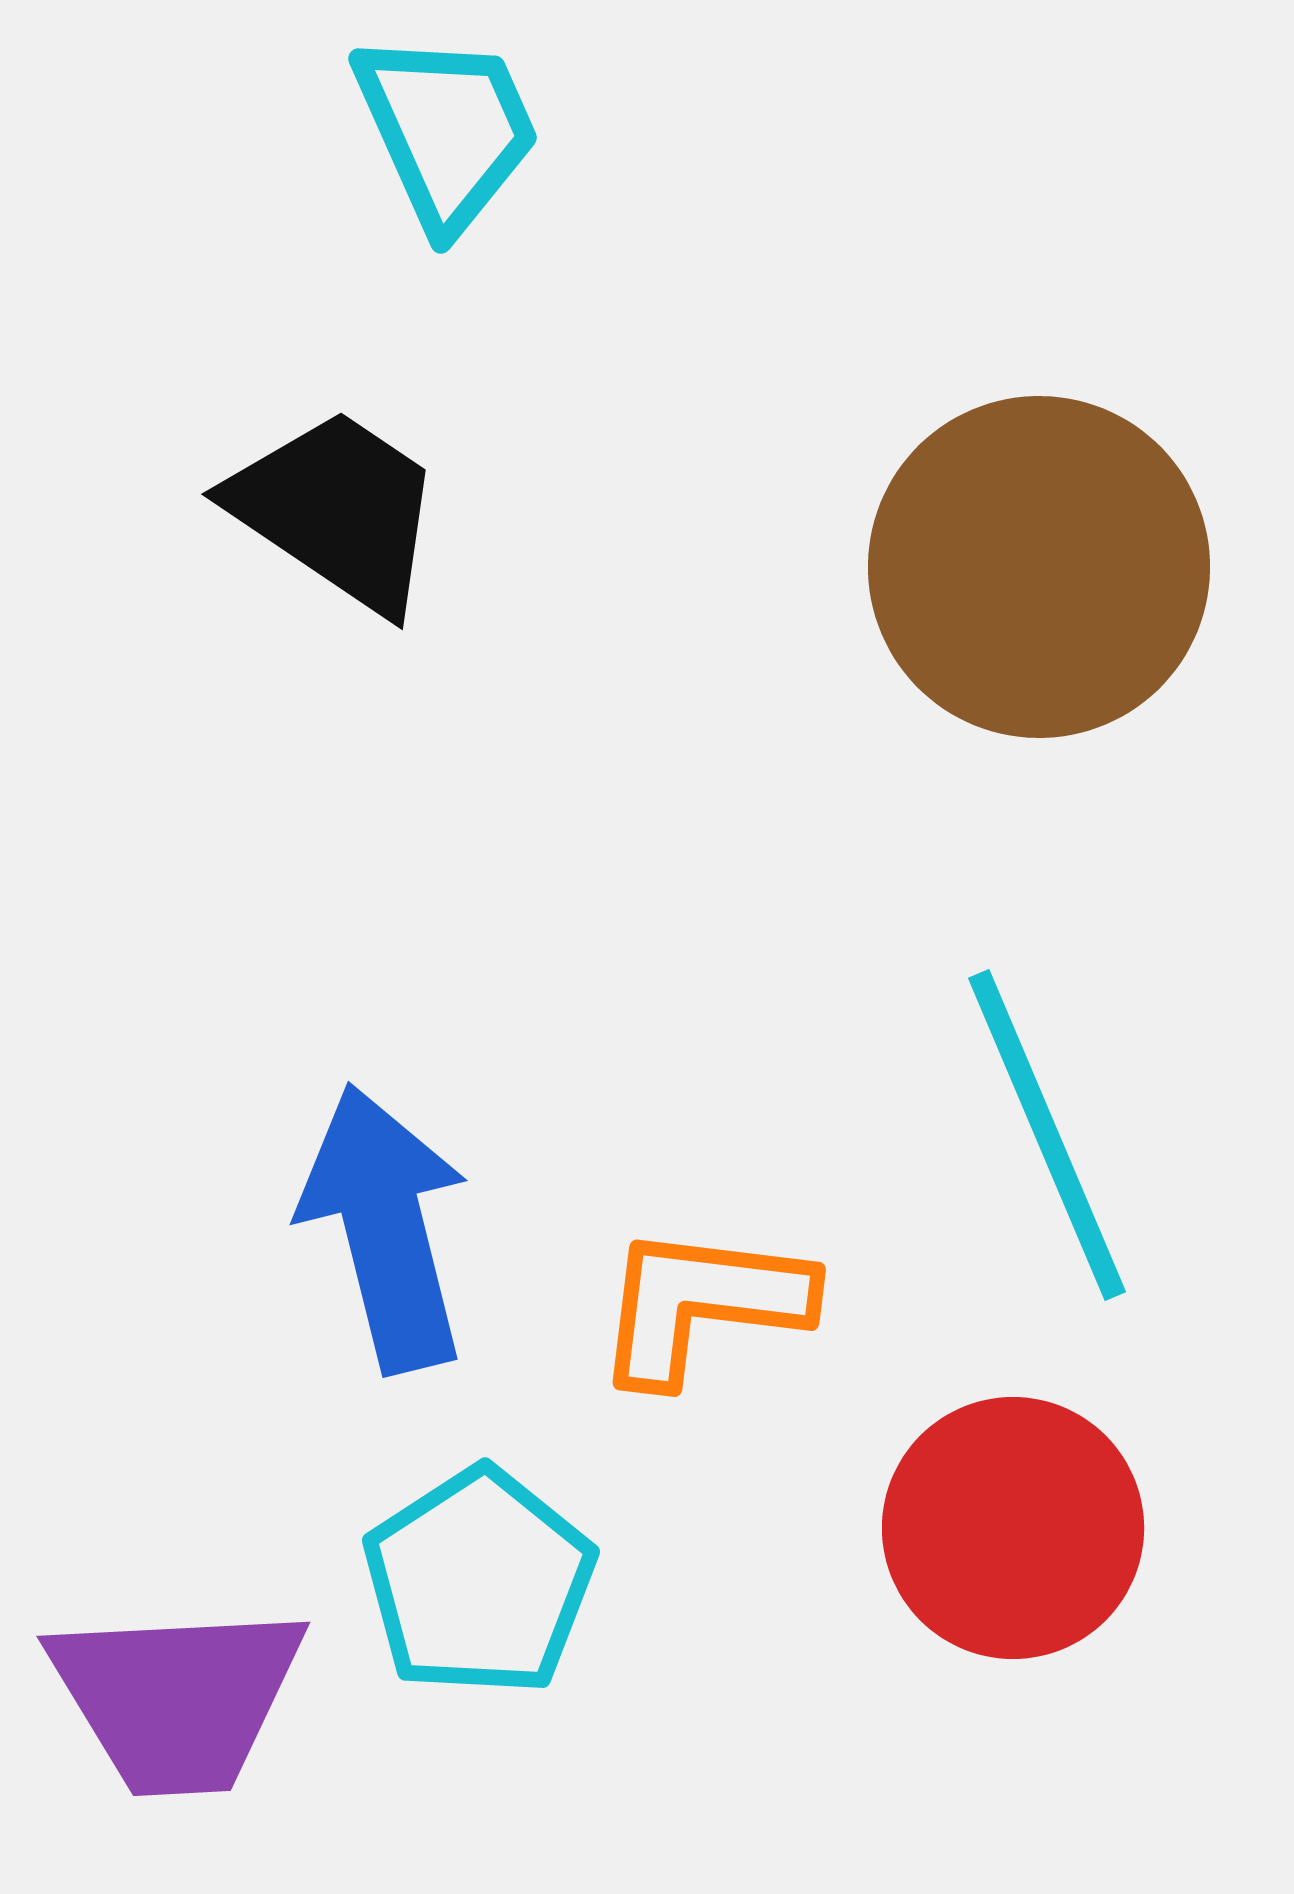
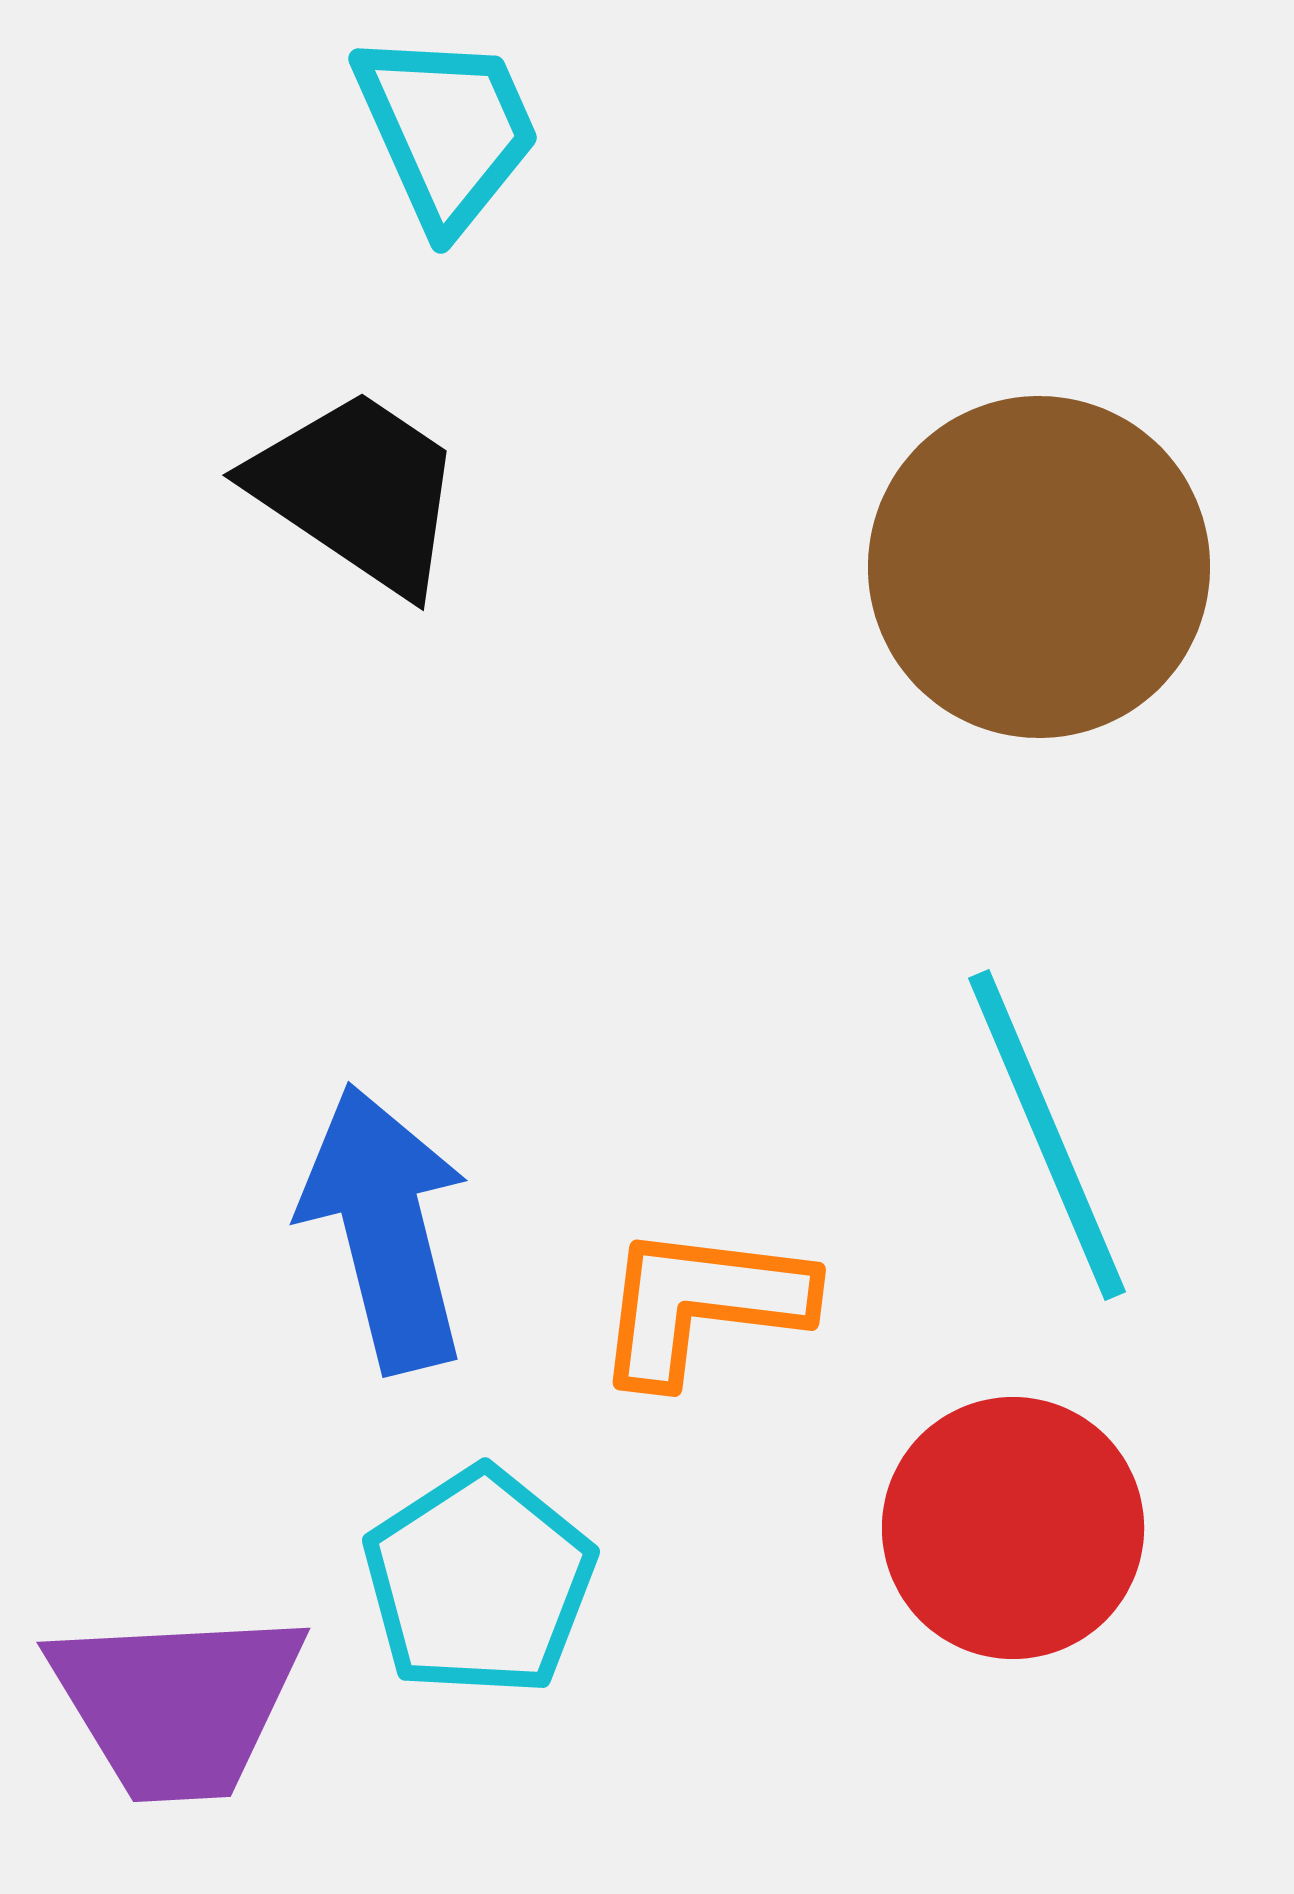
black trapezoid: moved 21 px right, 19 px up
purple trapezoid: moved 6 px down
